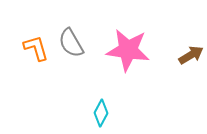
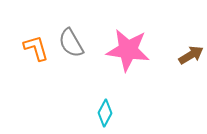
cyan diamond: moved 4 px right
